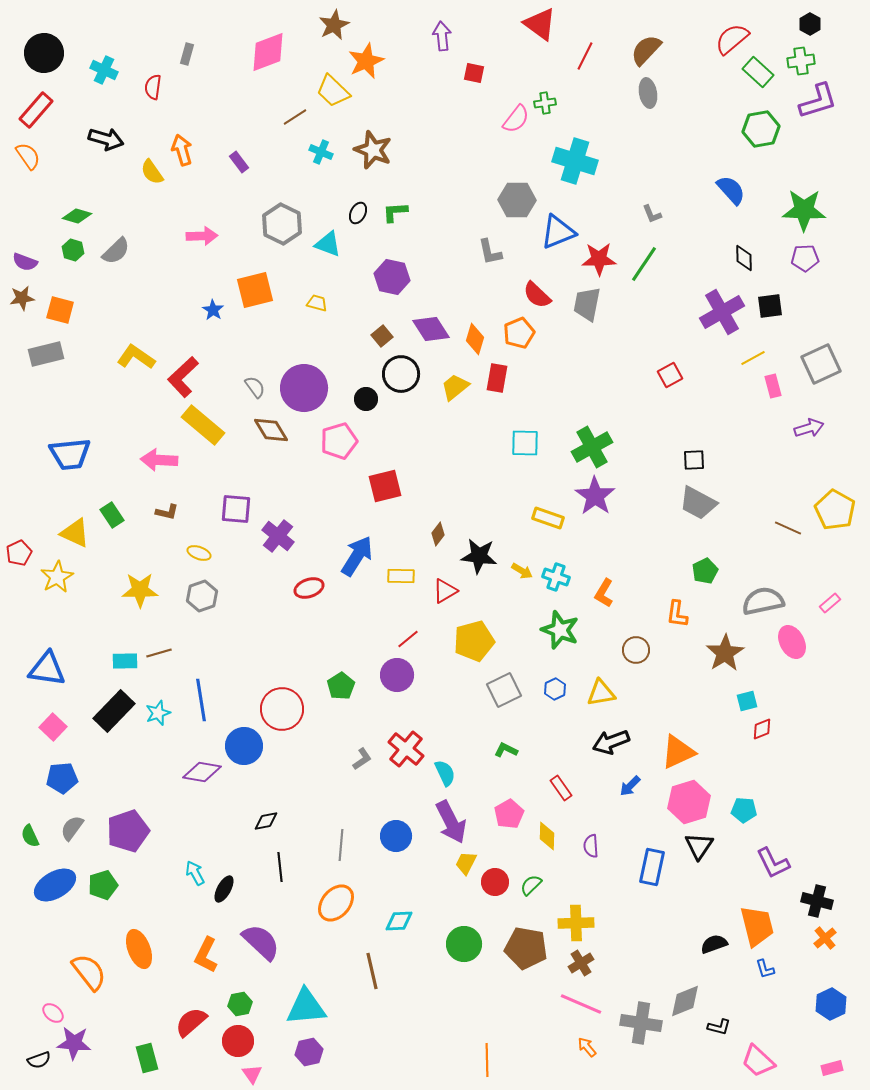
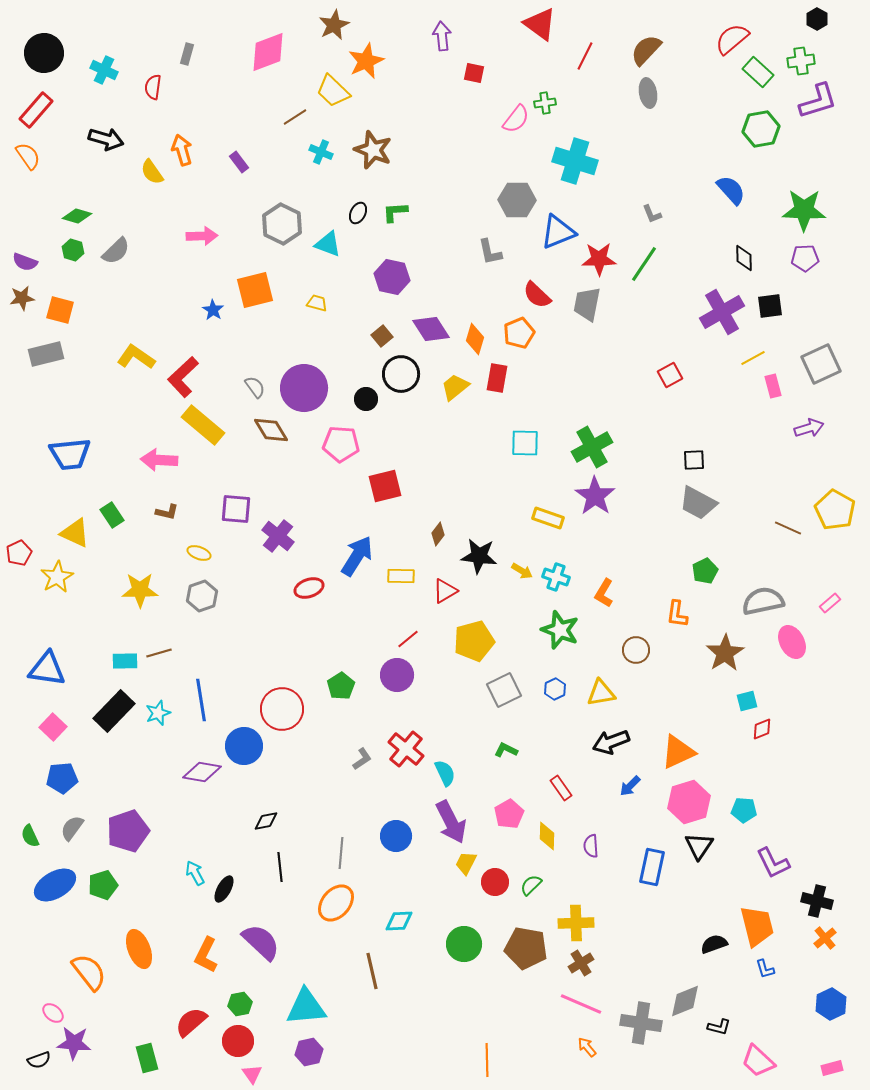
black hexagon at (810, 24): moved 7 px right, 5 px up
pink pentagon at (339, 441): moved 2 px right, 3 px down; rotated 21 degrees clockwise
gray line at (341, 845): moved 8 px down
